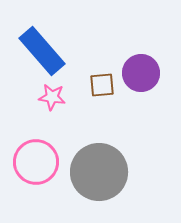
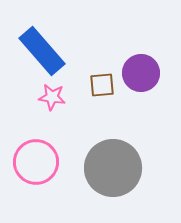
gray circle: moved 14 px right, 4 px up
